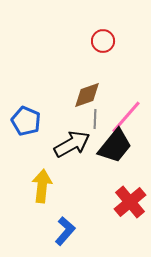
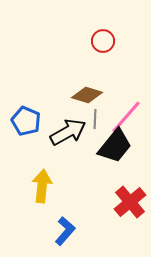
brown diamond: rotated 36 degrees clockwise
black arrow: moved 4 px left, 12 px up
